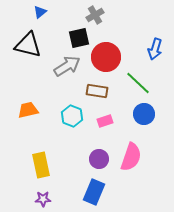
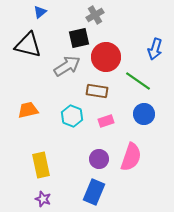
green line: moved 2 px up; rotated 8 degrees counterclockwise
pink rectangle: moved 1 px right
purple star: rotated 21 degrees clockwise
